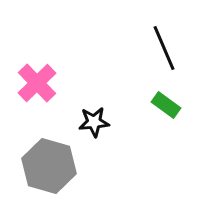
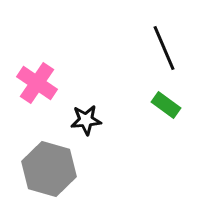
pink cross: rotated 12 degrees counterclockwise
black star: moved 8 px left, 2 px up
gray hexagon: moved 3 px down
